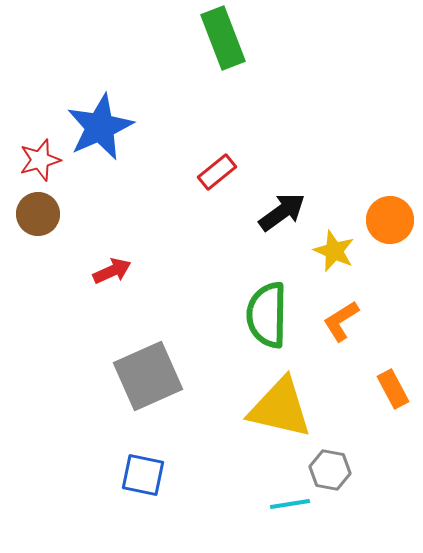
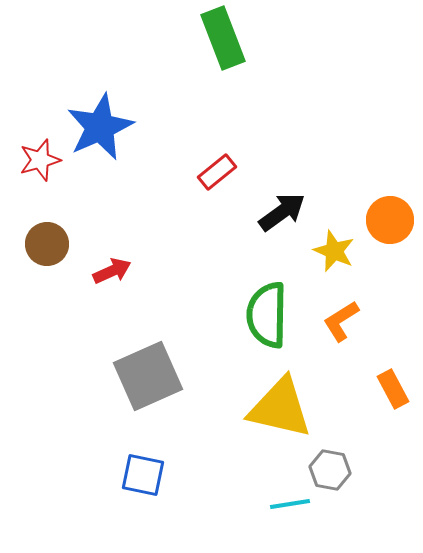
brown circle: moved 9 px right, 30 px down
